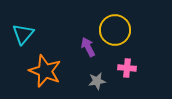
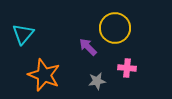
yellow circle: moved 2 px up
purple arrow: rotated 18 degrees counterclockwise
orange star: moved 1 px left, 4 px down
